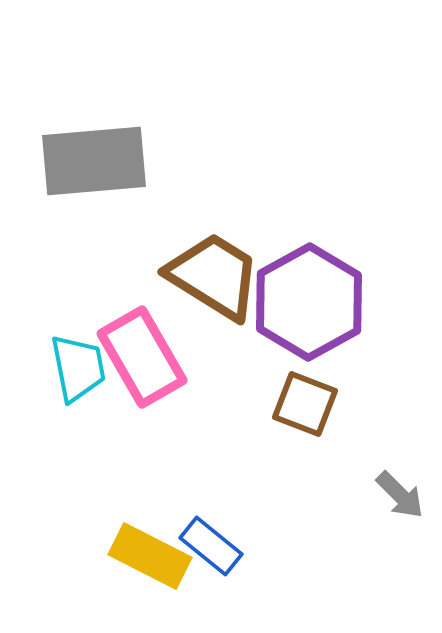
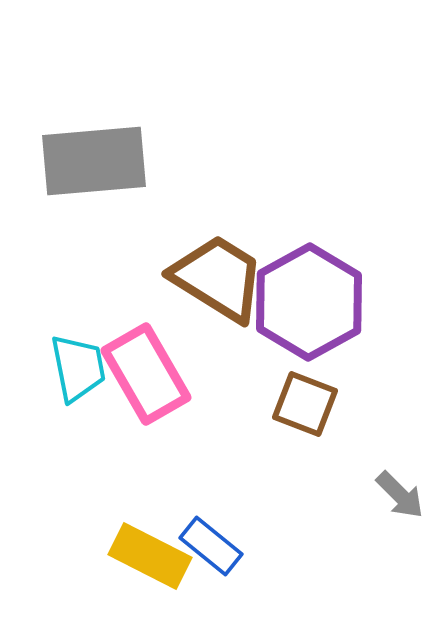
brown trapezoid: moved 4 px right, 2 px down
pink rectangle: moved 4 px right, 17 px down
